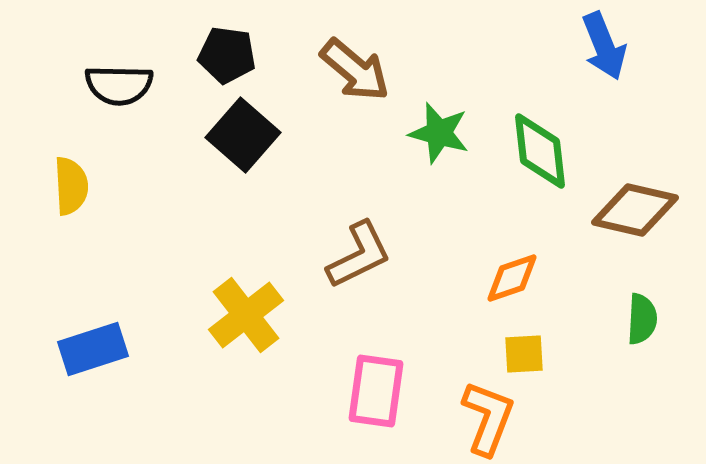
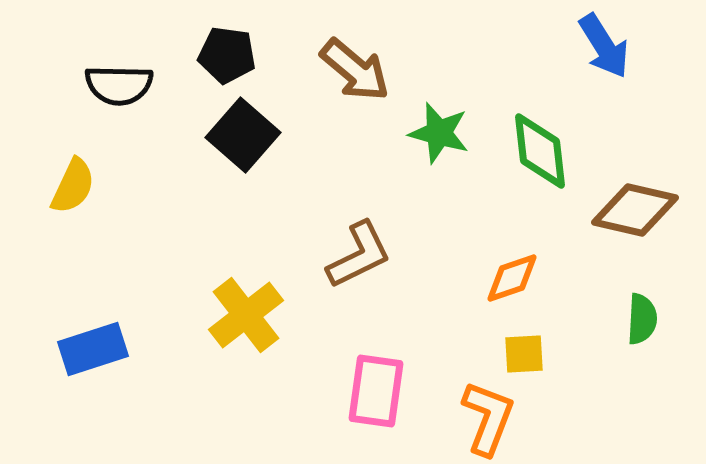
blue arrow: rotated 10 degrees counterclockwise
yellow semicircle: moved 2 px right; rotated 28 degrees clockwise
